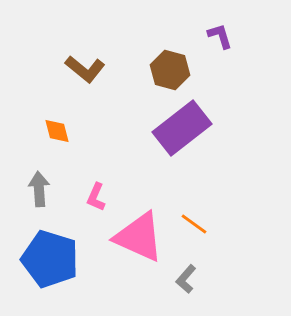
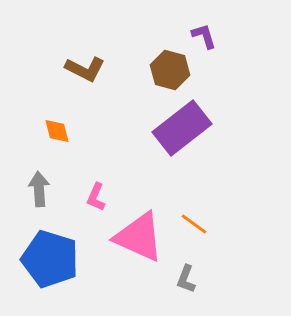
purple L-shape: moved 16 px left
brown L-shape: rotated 12 degrees counterclockwise
gray L-shape: rotated 20 degrees counterclockwise
